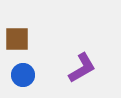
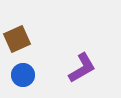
brown square: rotated 24 degrees counterclockwise
